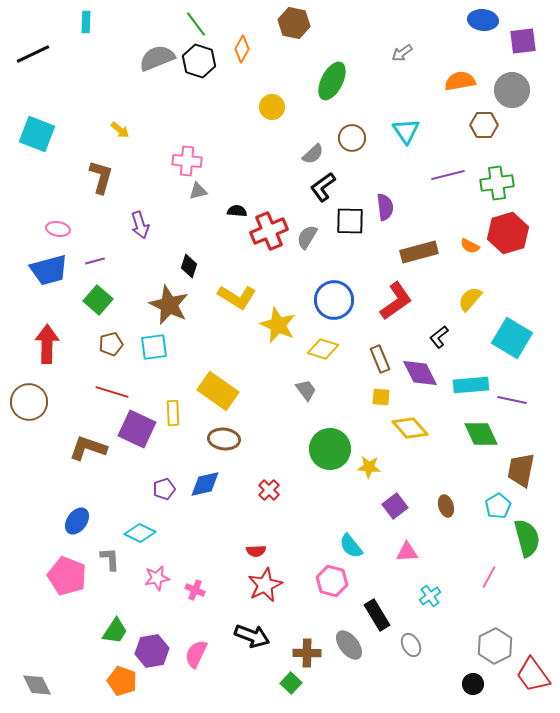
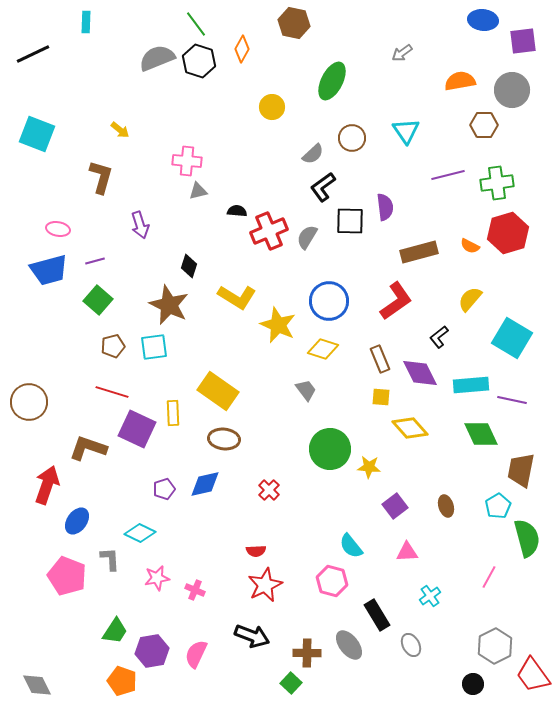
blue circle at (334, 300): moved 5 px left, 1 px down
red arrow at (47, 344): moved 141 px down; rotated 18 degrees clockwise
brown pentagon at (111, 344): moved 2 px right, 2 px down
